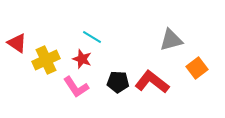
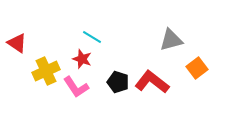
yellow cross: moved 11 px down
black pentagon: rotated 15 degrees clockwise
